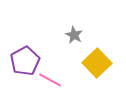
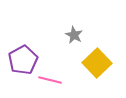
purple pentagon: moved 2 px left, 1 px up
pink line: rotated 15 degrees counterclockwise
